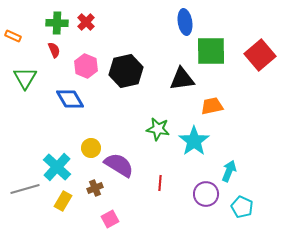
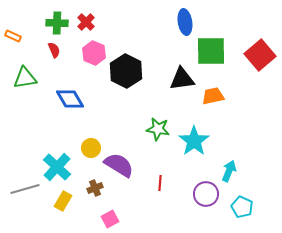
pink hexagon: moved 8 px right, 13 px up
black hexagon: rotated 20 degrees counterclockwise
green triangle: rotated 50 degrees clockwise
orange trapezoid: moved 1 px right, 10 px up
